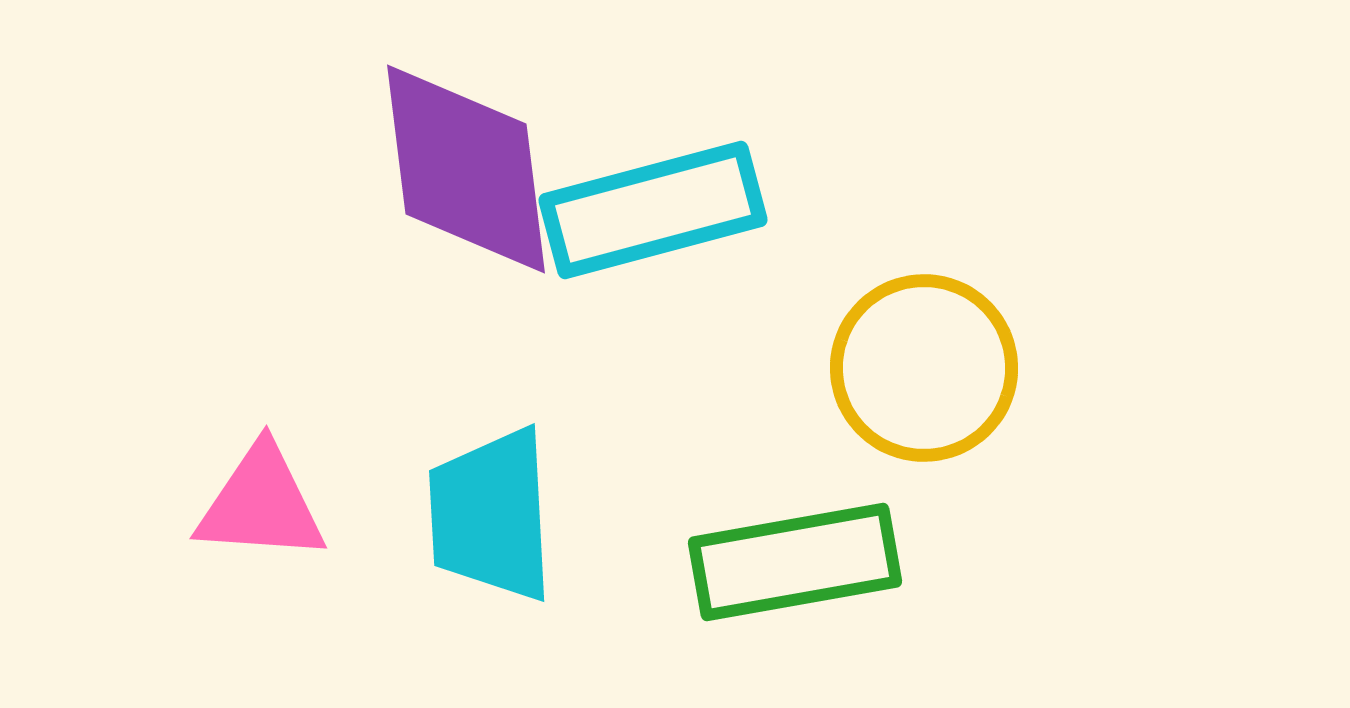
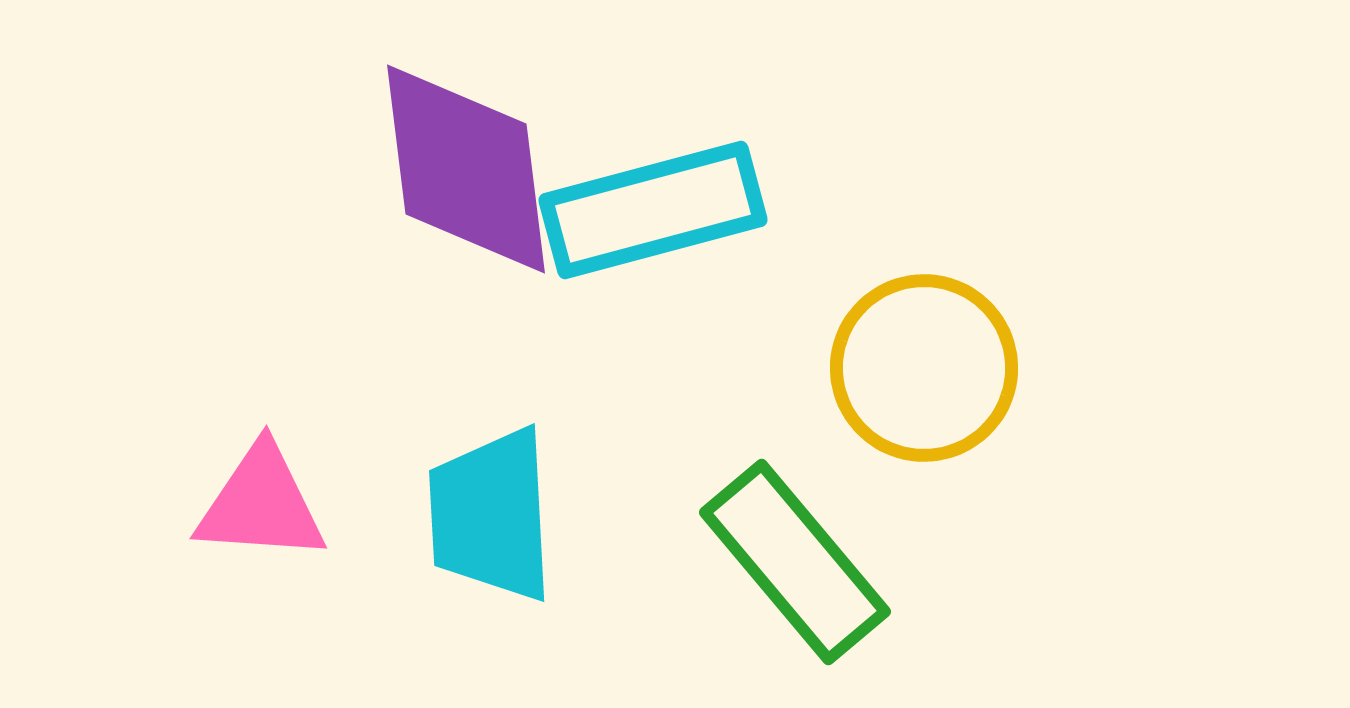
green rectangle: rotated 60 degrees clockwise
